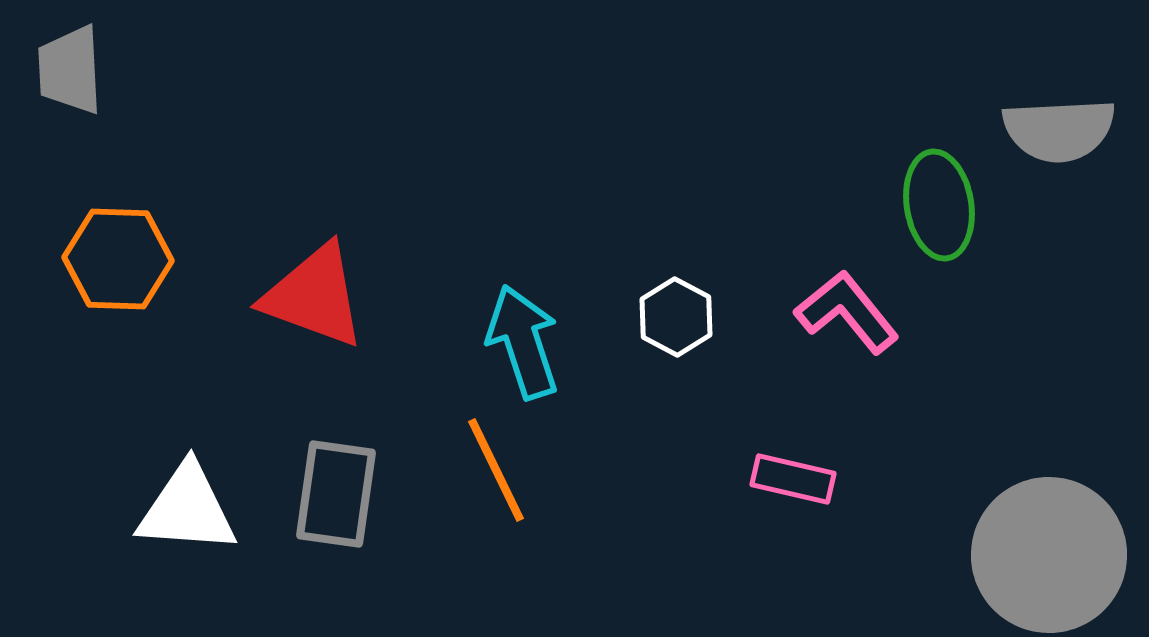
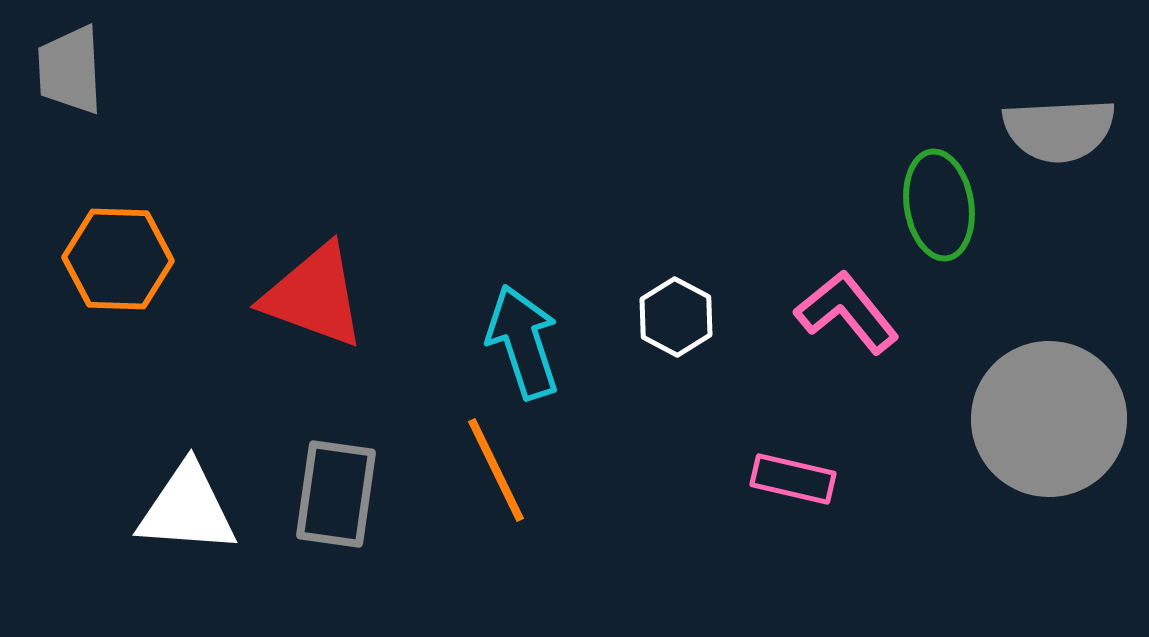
gray circle: moved 136 px up
